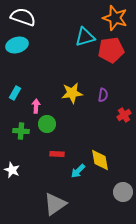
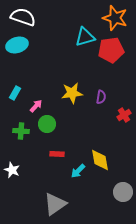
purple semicircle: moved 2 px left, 2 px down
pink arrow: rotated 40 degrees clockwise
